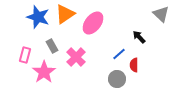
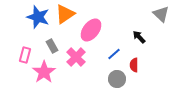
pink ellipse: moved 2 px left, 7 px down
blue line: moved 5 px left
